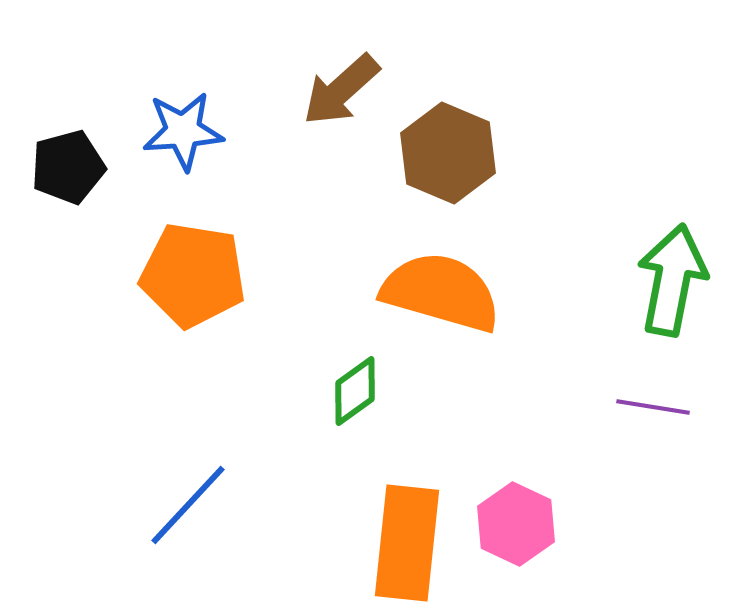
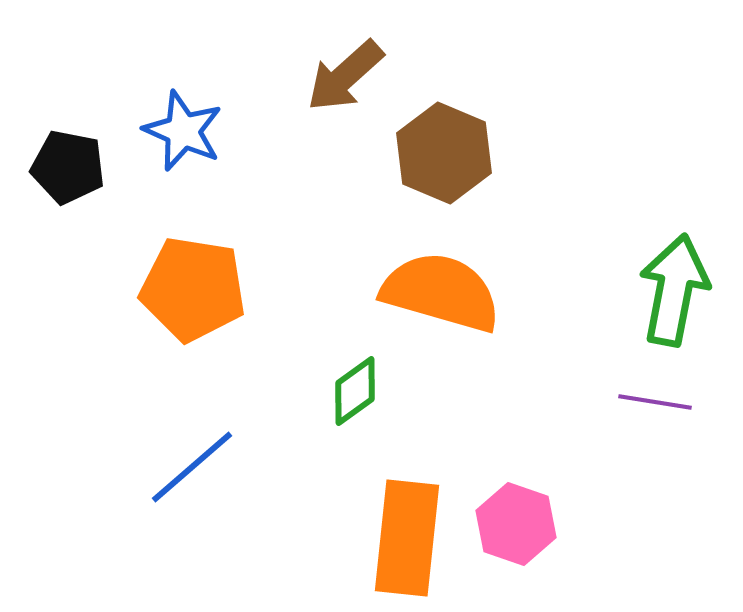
brown arrow: moved 4 px right, 14 px up
blue star: rotated 28 degrees clockwise
brown hexagon: moved 4 px left
black pentagon: rotated 26 degrees clockwise
orange pentagon: moved 14 px down
green arrow: moved 2 px right, 10 px down
purple line: moved 2 px right, 5 px up
blue line: moved 4 px right, 38 px up; rotated 6 degrees clockwise
pink hexagon: rotated 6 degrees counterclockwise
orange rectangle: moved 5 px up
